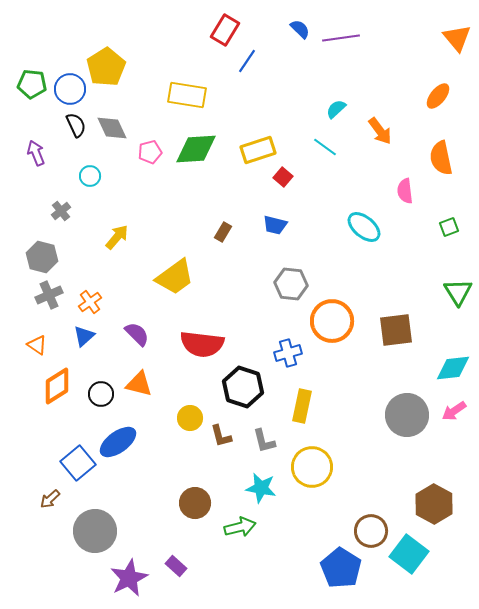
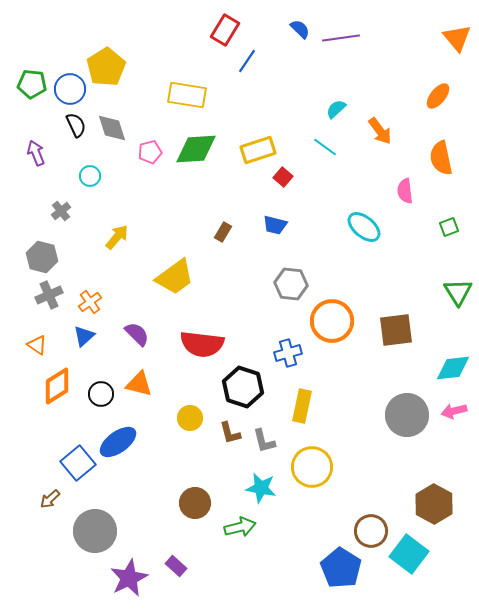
gray diamond at (112, 128): rotated 8 degrees clockwise
pink arrow at (454, 411): rotated 20 degrees clockwise
brown L-shape at (221, 436): moved 9 px right, 3 px up
